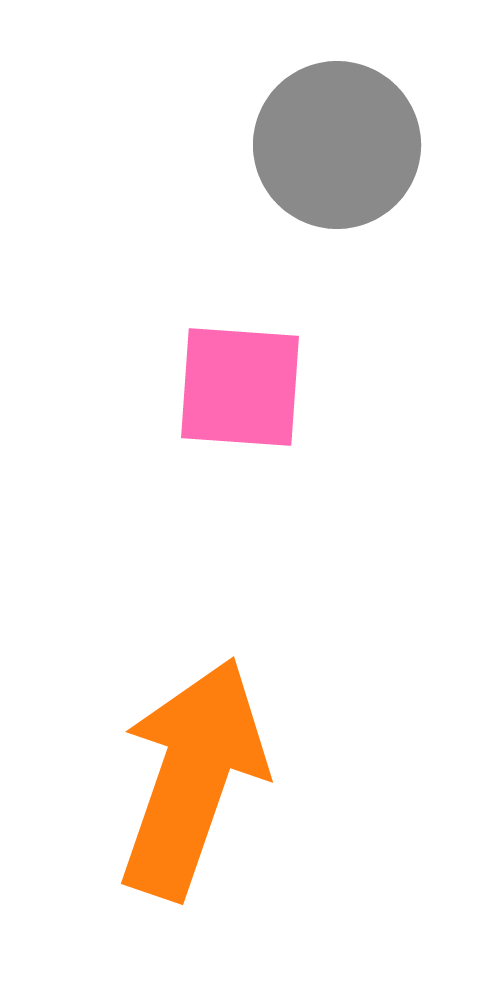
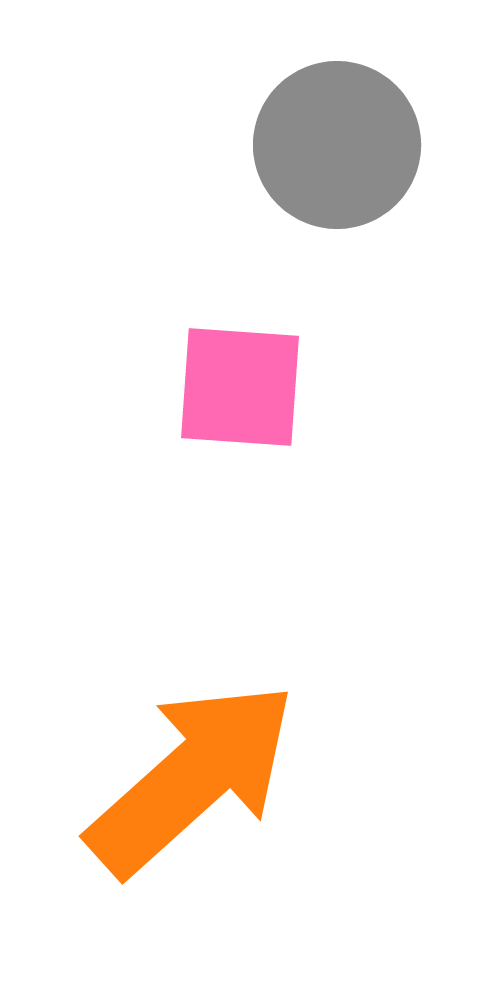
orange arrow: rotated 29 degrees clockwise
